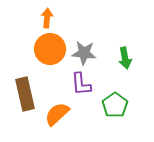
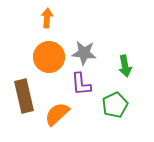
orange circle: moved 1 px left, 8 px down
green arrow: moved 8 px down
brown rectangle: moved 1 px left, 2 px down
green pentagon: rotated 10 degrees clockwise
